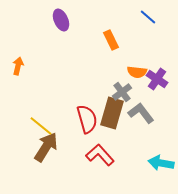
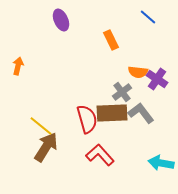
orange semicircle: moved 1 px right
brown rectangle: rotated 72 degrees clockwise
